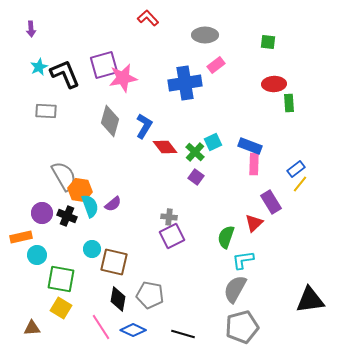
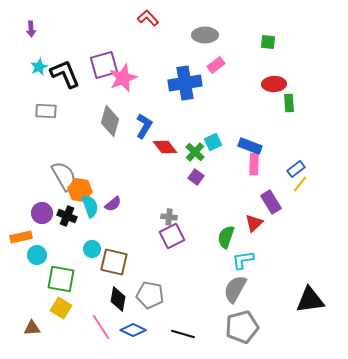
pink star at (123, 78): rotated 12 degrees counterclockwise
